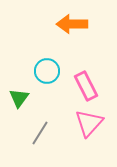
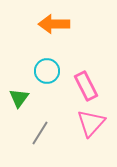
orange arrow: moved 18 px left
pink triangle: moved 2 px right
